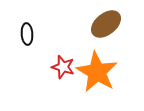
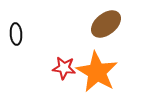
black ellipse: moved 11 px left
red star: moved 1 px right, 1 px down; rotated 10 degrees counterclockwise
